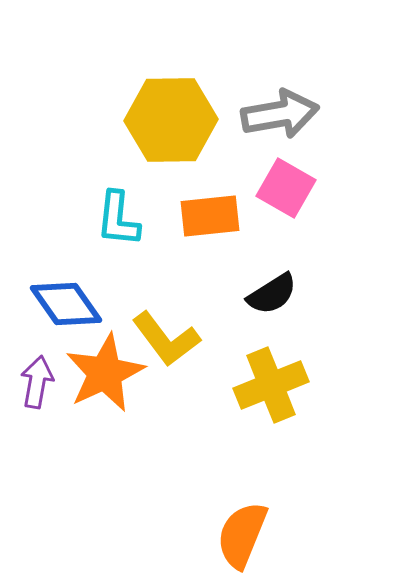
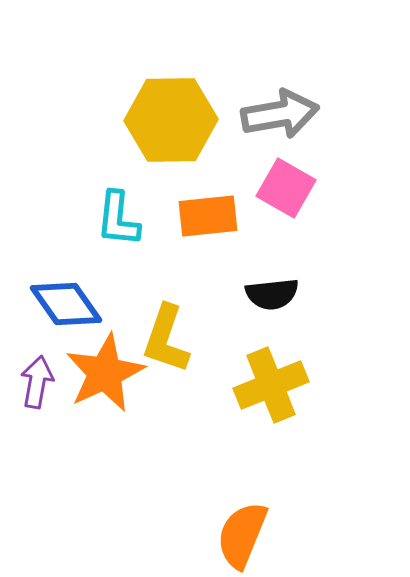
orange rectangle: moved 2 px left
black semicircle: rotated 26 degrees clockwise
yellow L-shape: rotated 56 degrees clockwise
